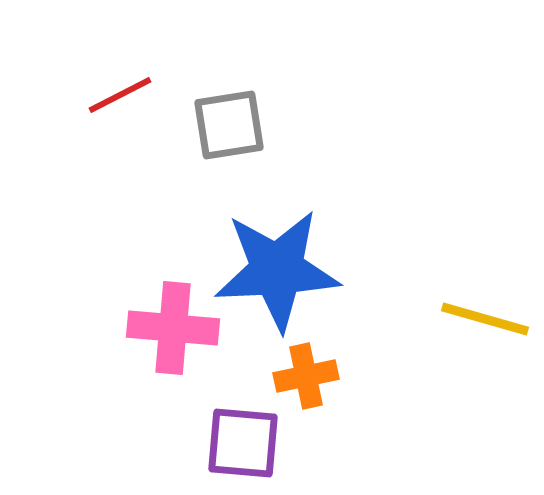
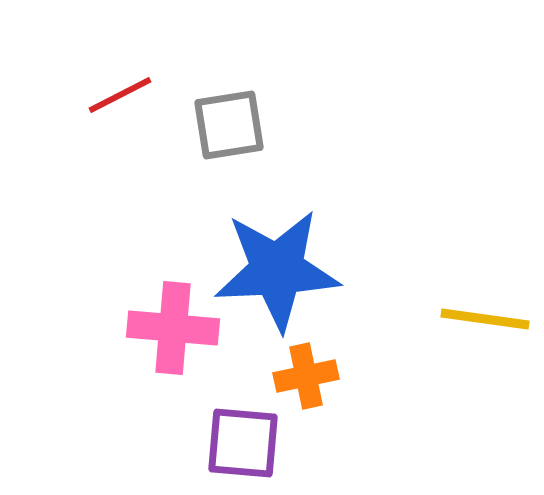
yellow line: rotated 8 degrees counterclockwise
